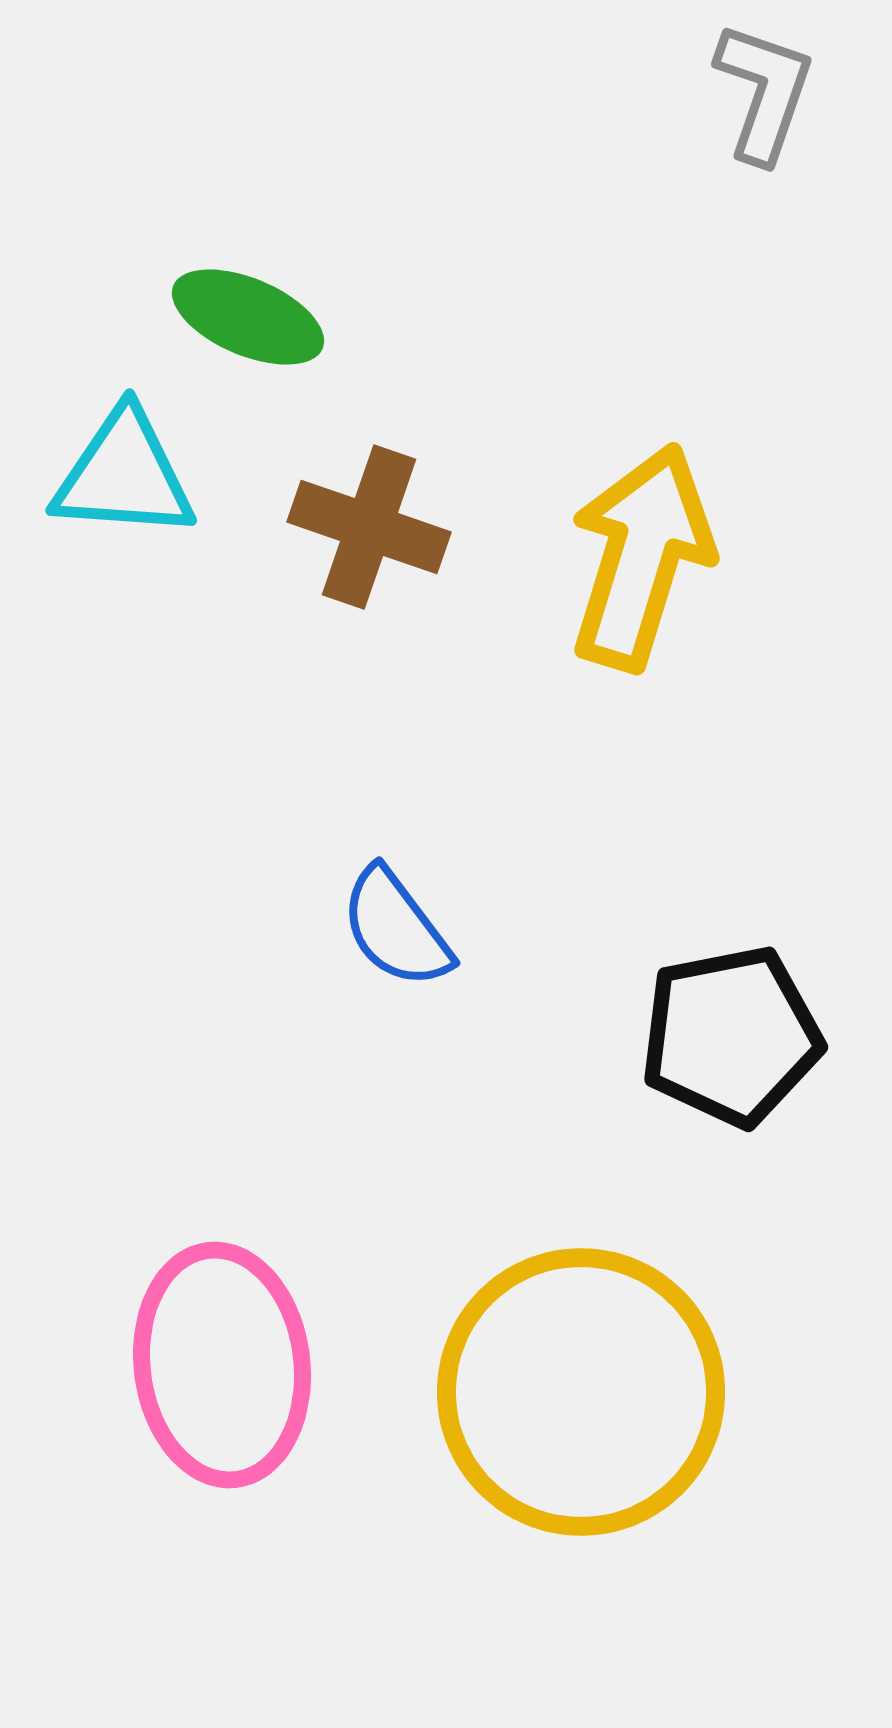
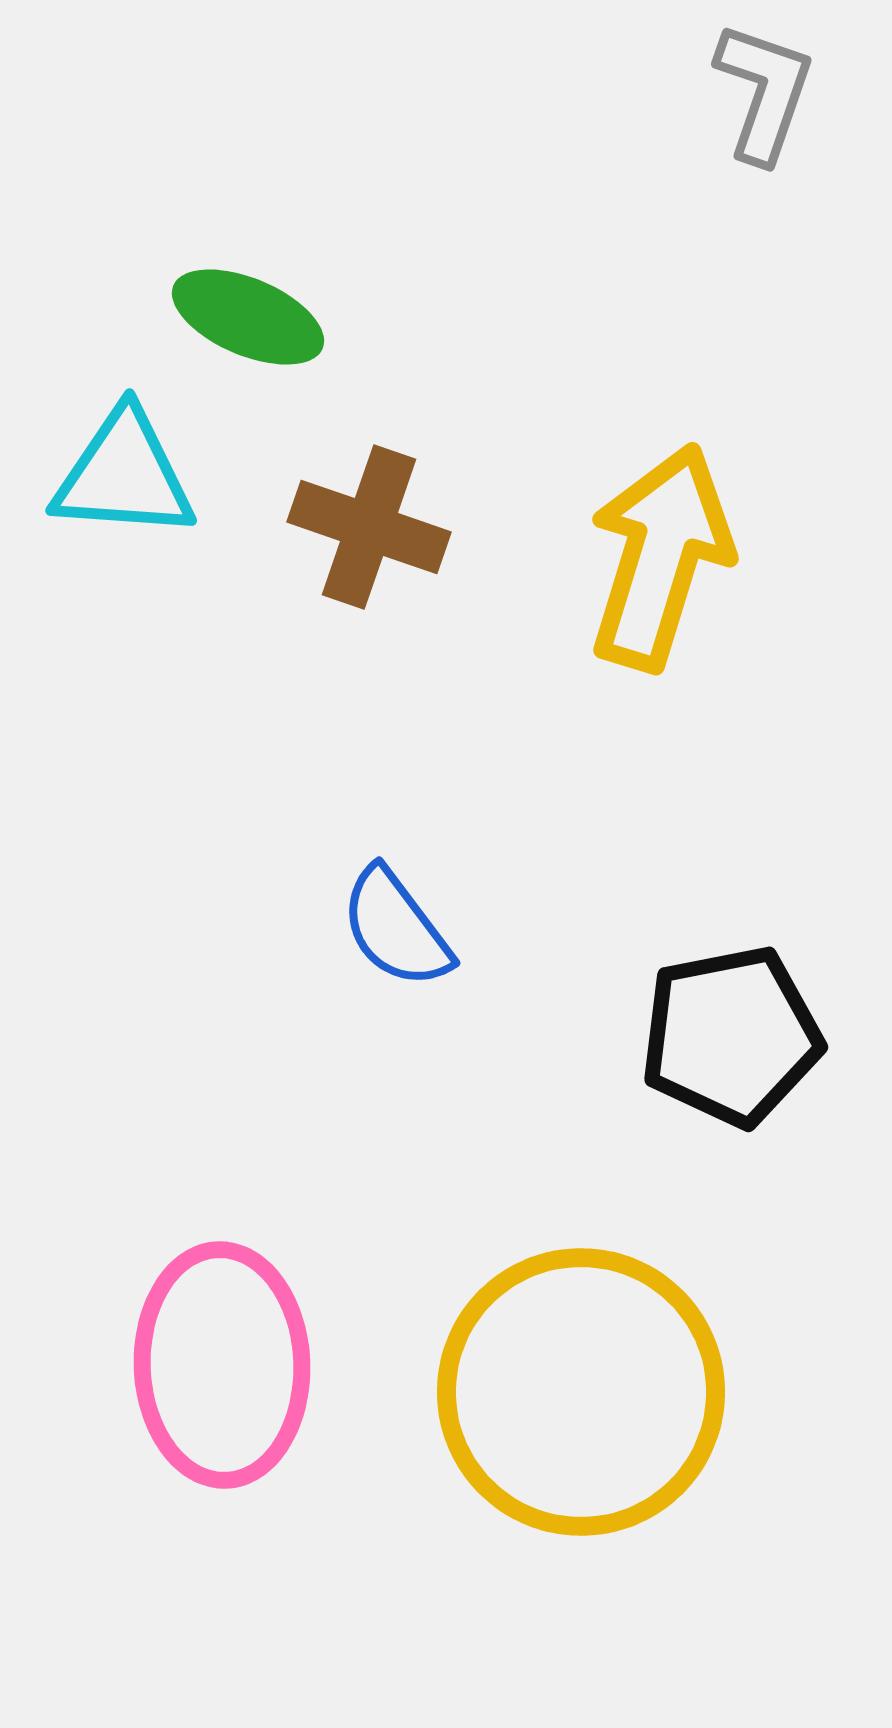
yellow arrow: moved 19 px right
pink ellipse: rotated 5 degrees clockwise
